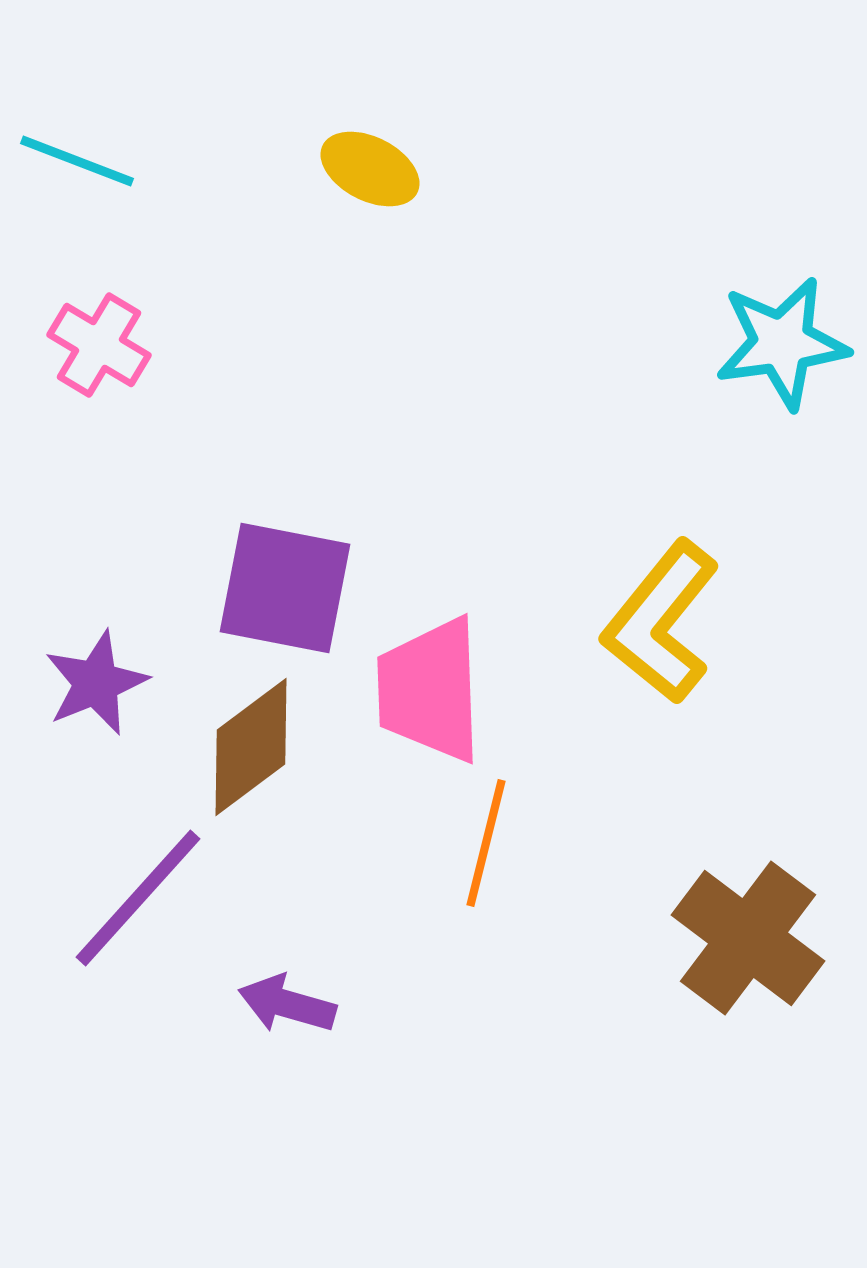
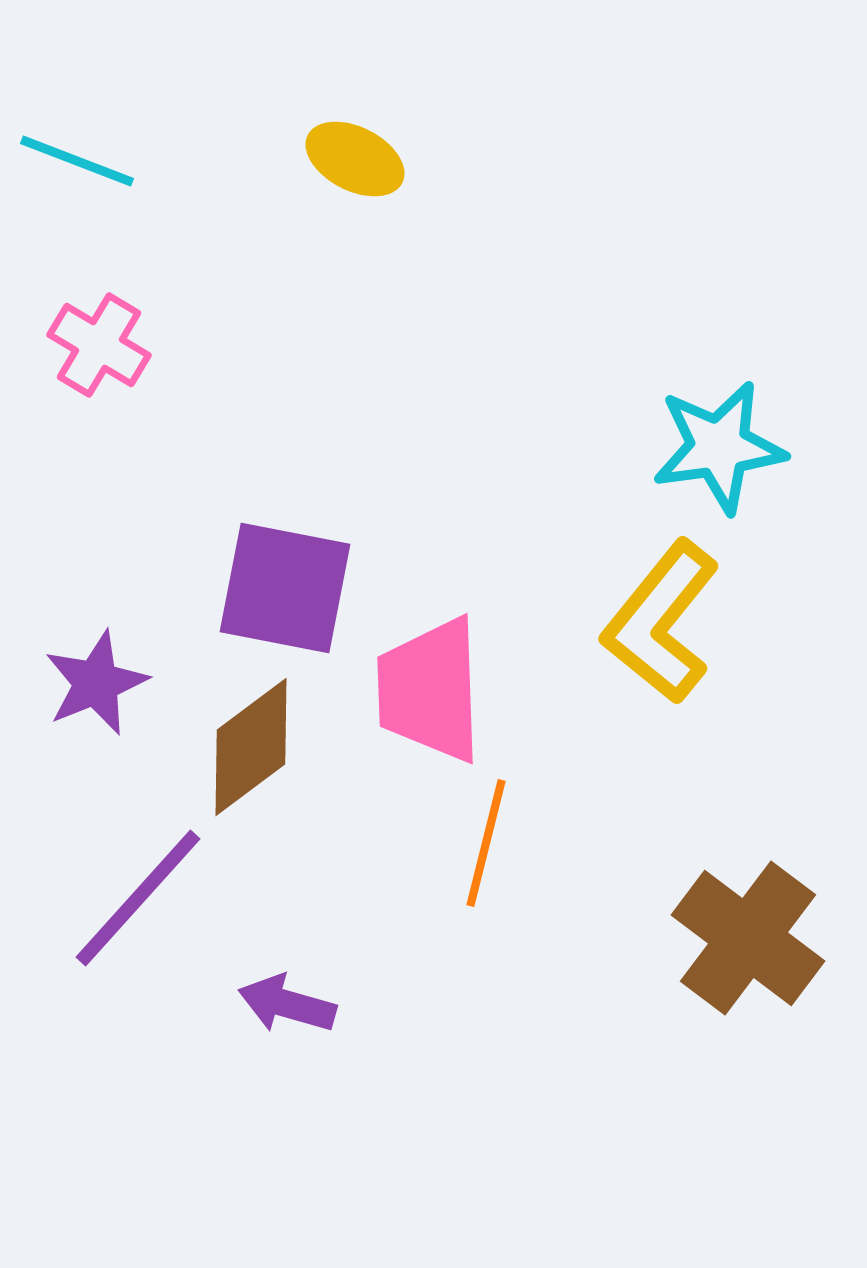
yellow ellipse: moved 15 px left, 10 px up
cyan star: moved 63 px left, 104 px down
